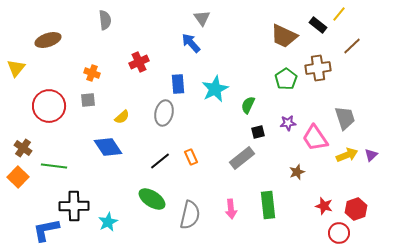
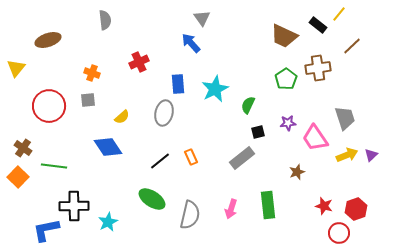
pink arrow at (231, 209): rotated 24 degrees clockwise
